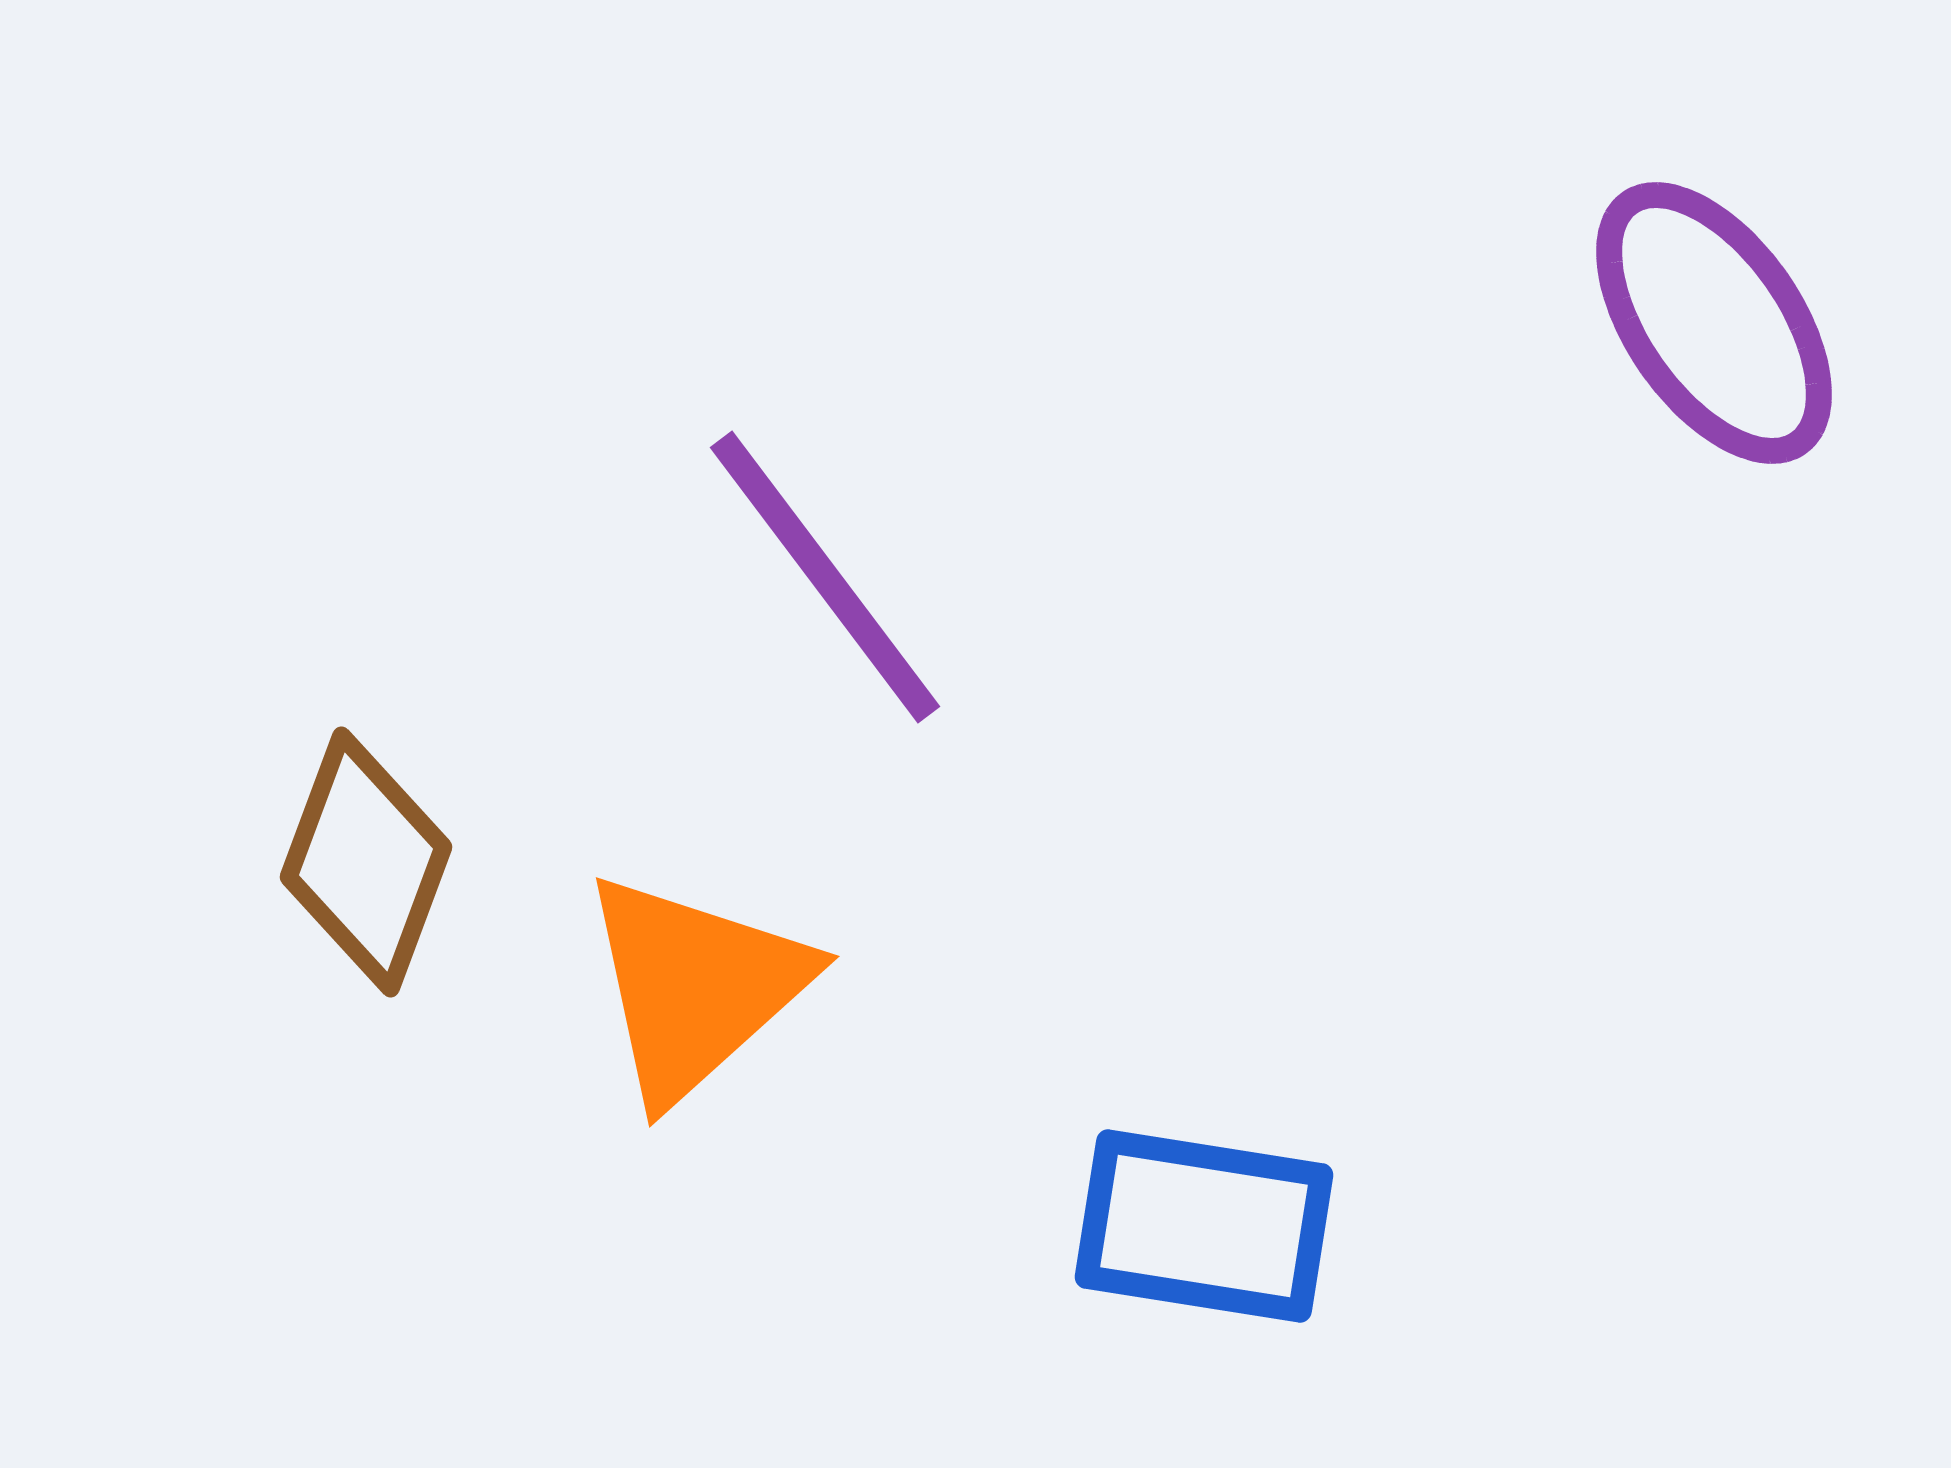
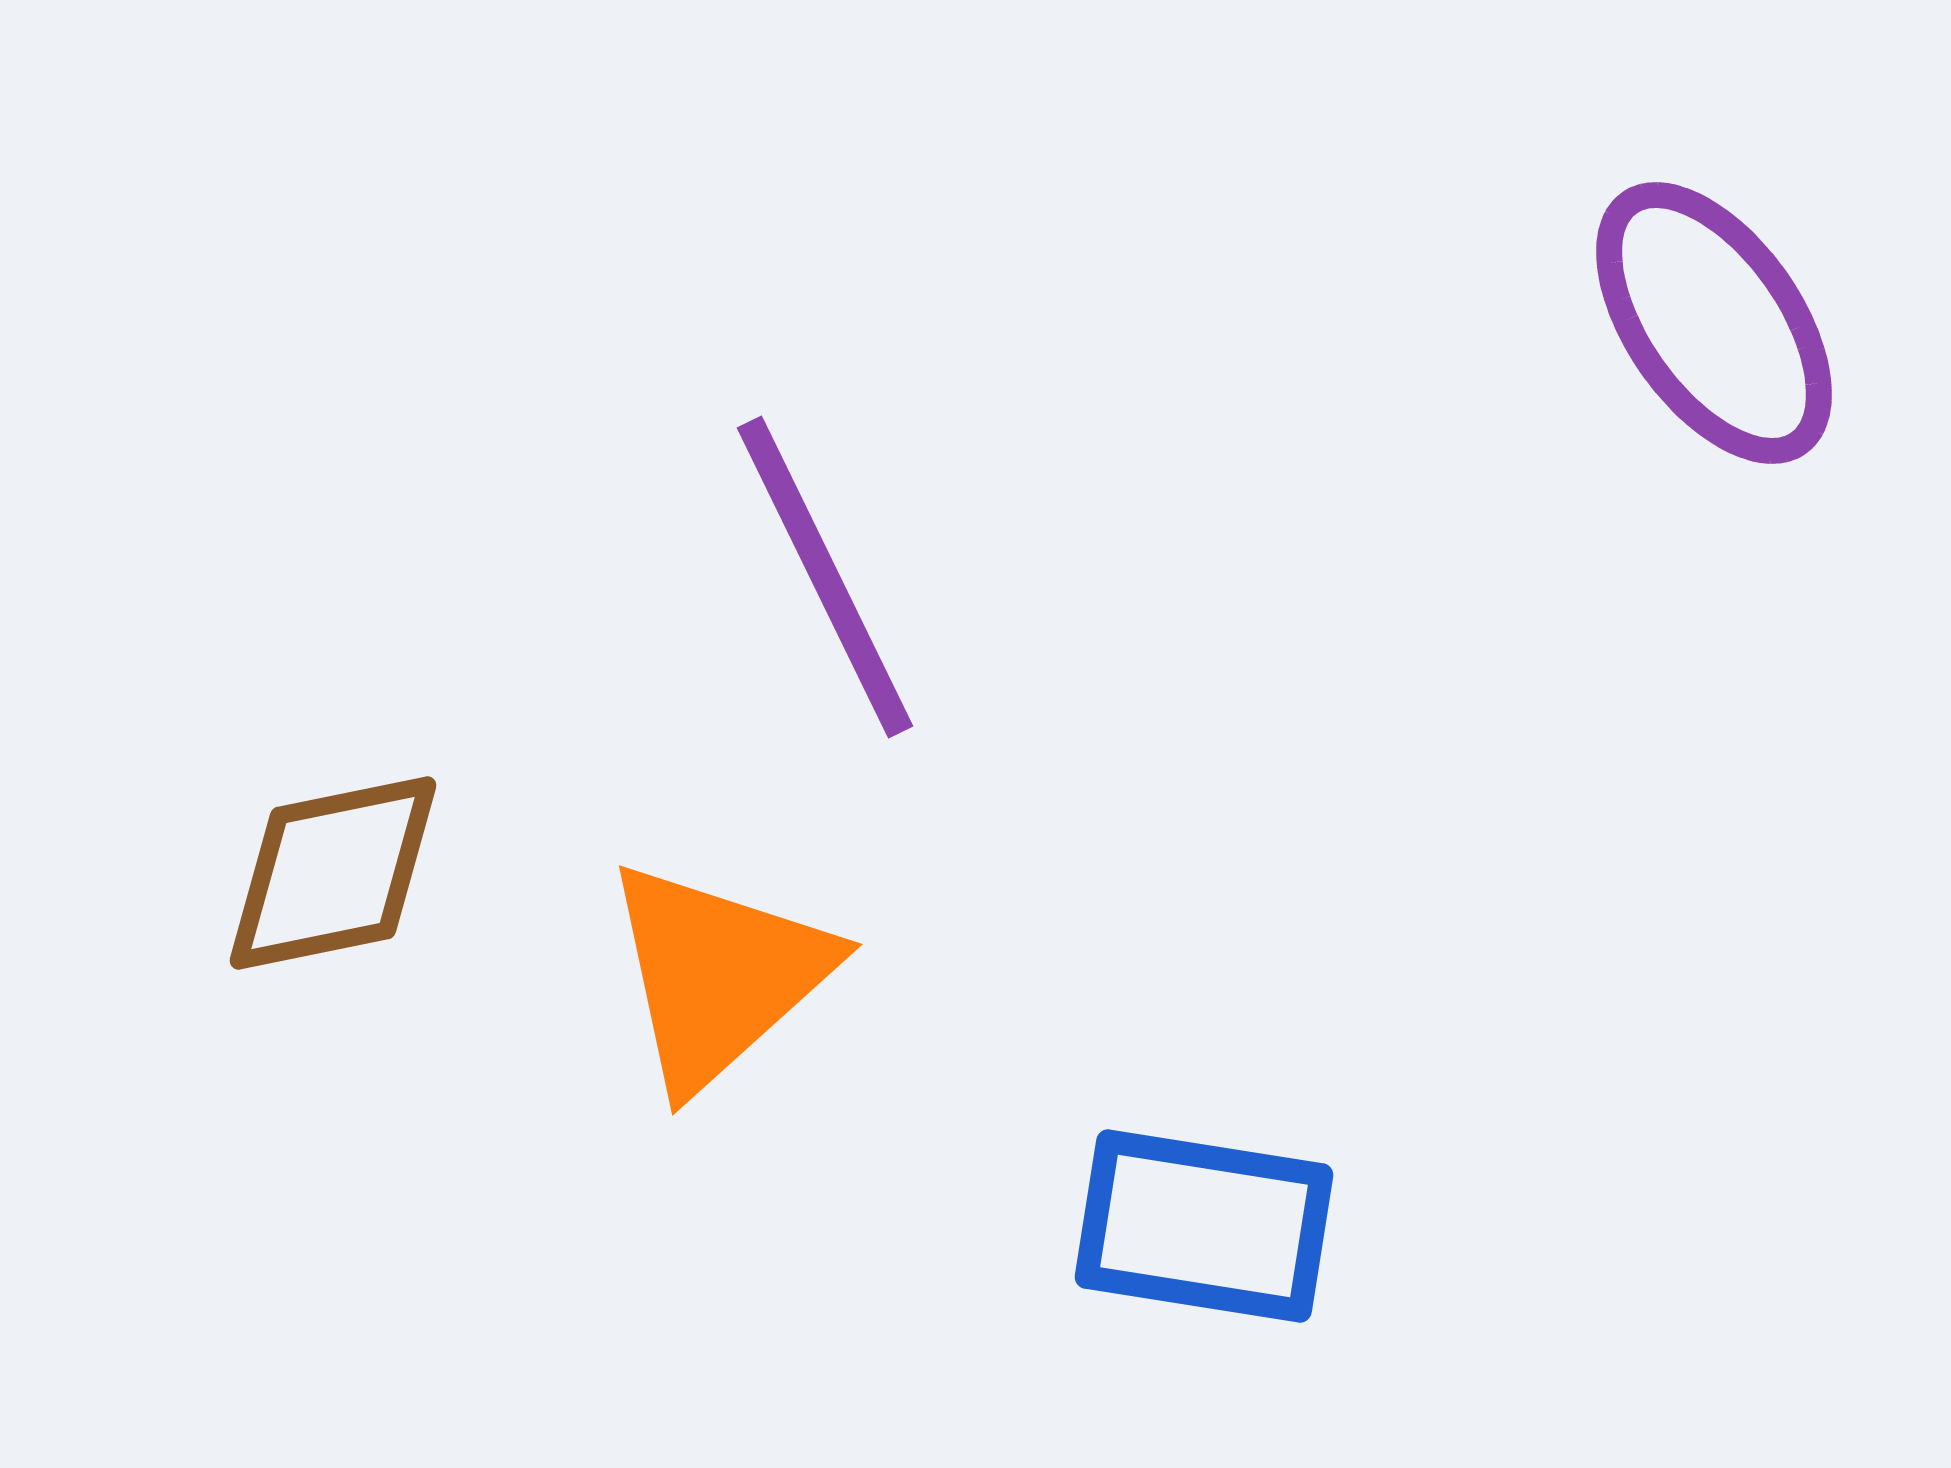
purple line: rotated 11 degrees clockwise
brown diamond: moved 33 px left, 11 px down; rotated 58 degrees clockwise
orange triangle: moved 23 px right, 12 px up
